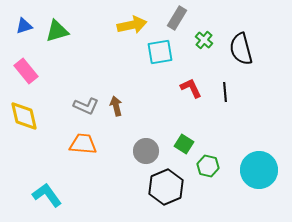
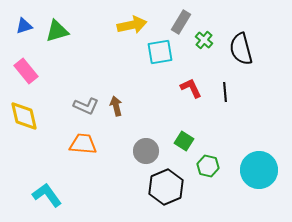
gray rectangle: moved 4 px right, 4 px down
green square: moved 3 px up
